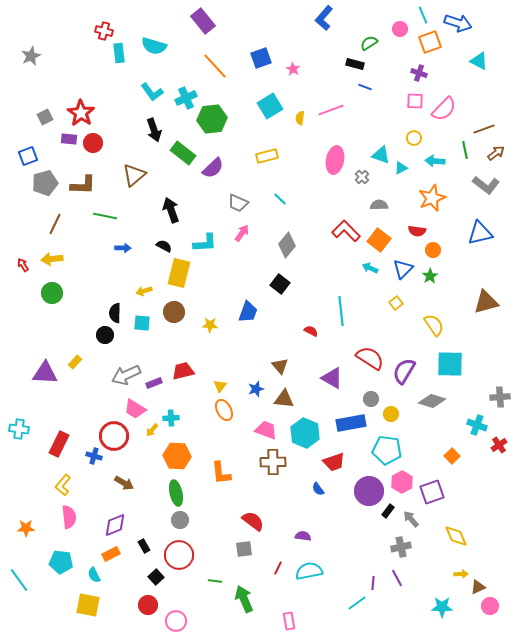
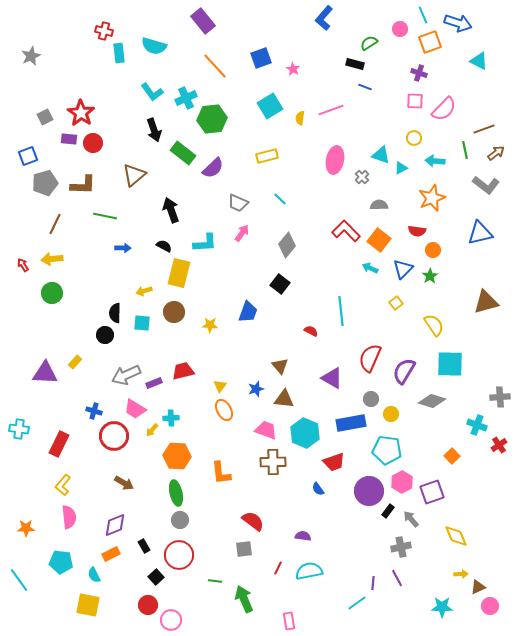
red semicircle at (370, 358): rotated 100 degrees counterclockwise
blue cross at (94, 456): moved 45 px up
pink circle at (176, 621): moved 5 px left, 1 px up
